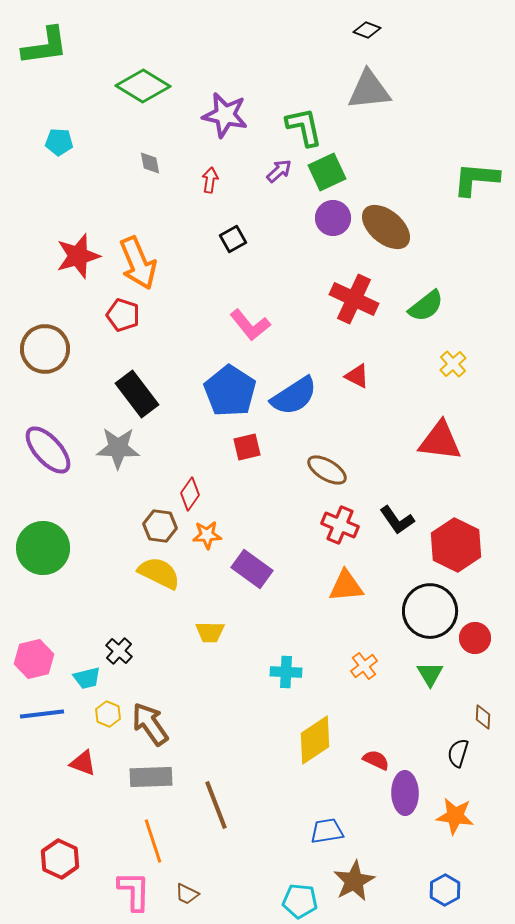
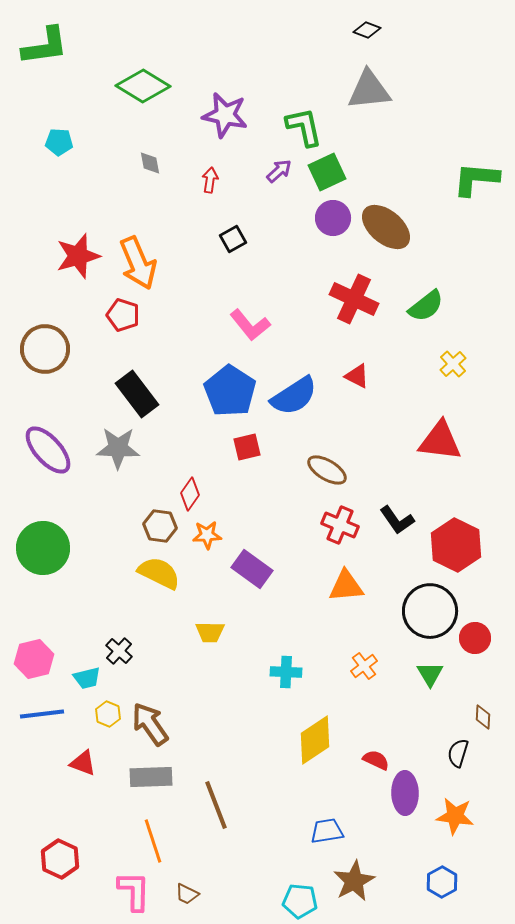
blue hexagon at (445, 890): moved 3 px left, 8 px up
